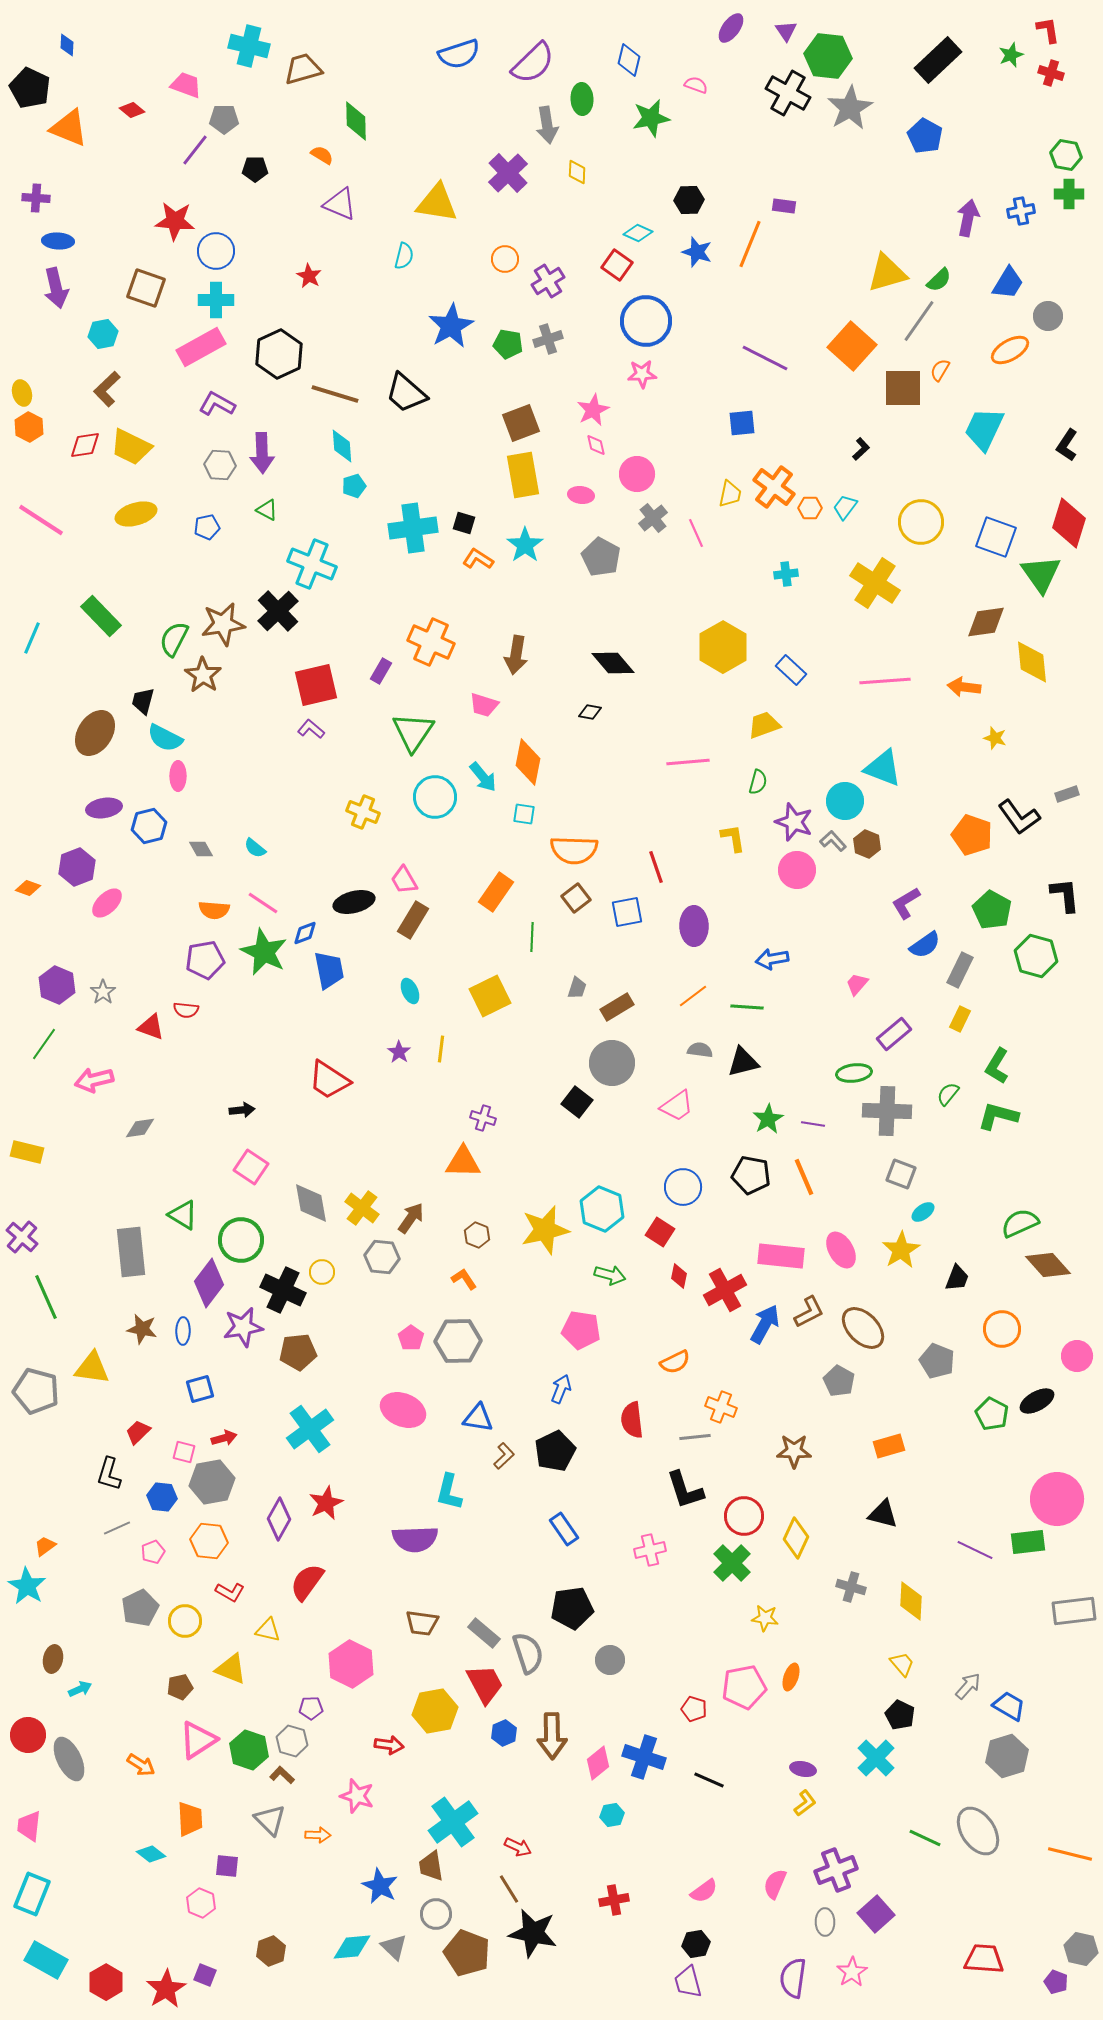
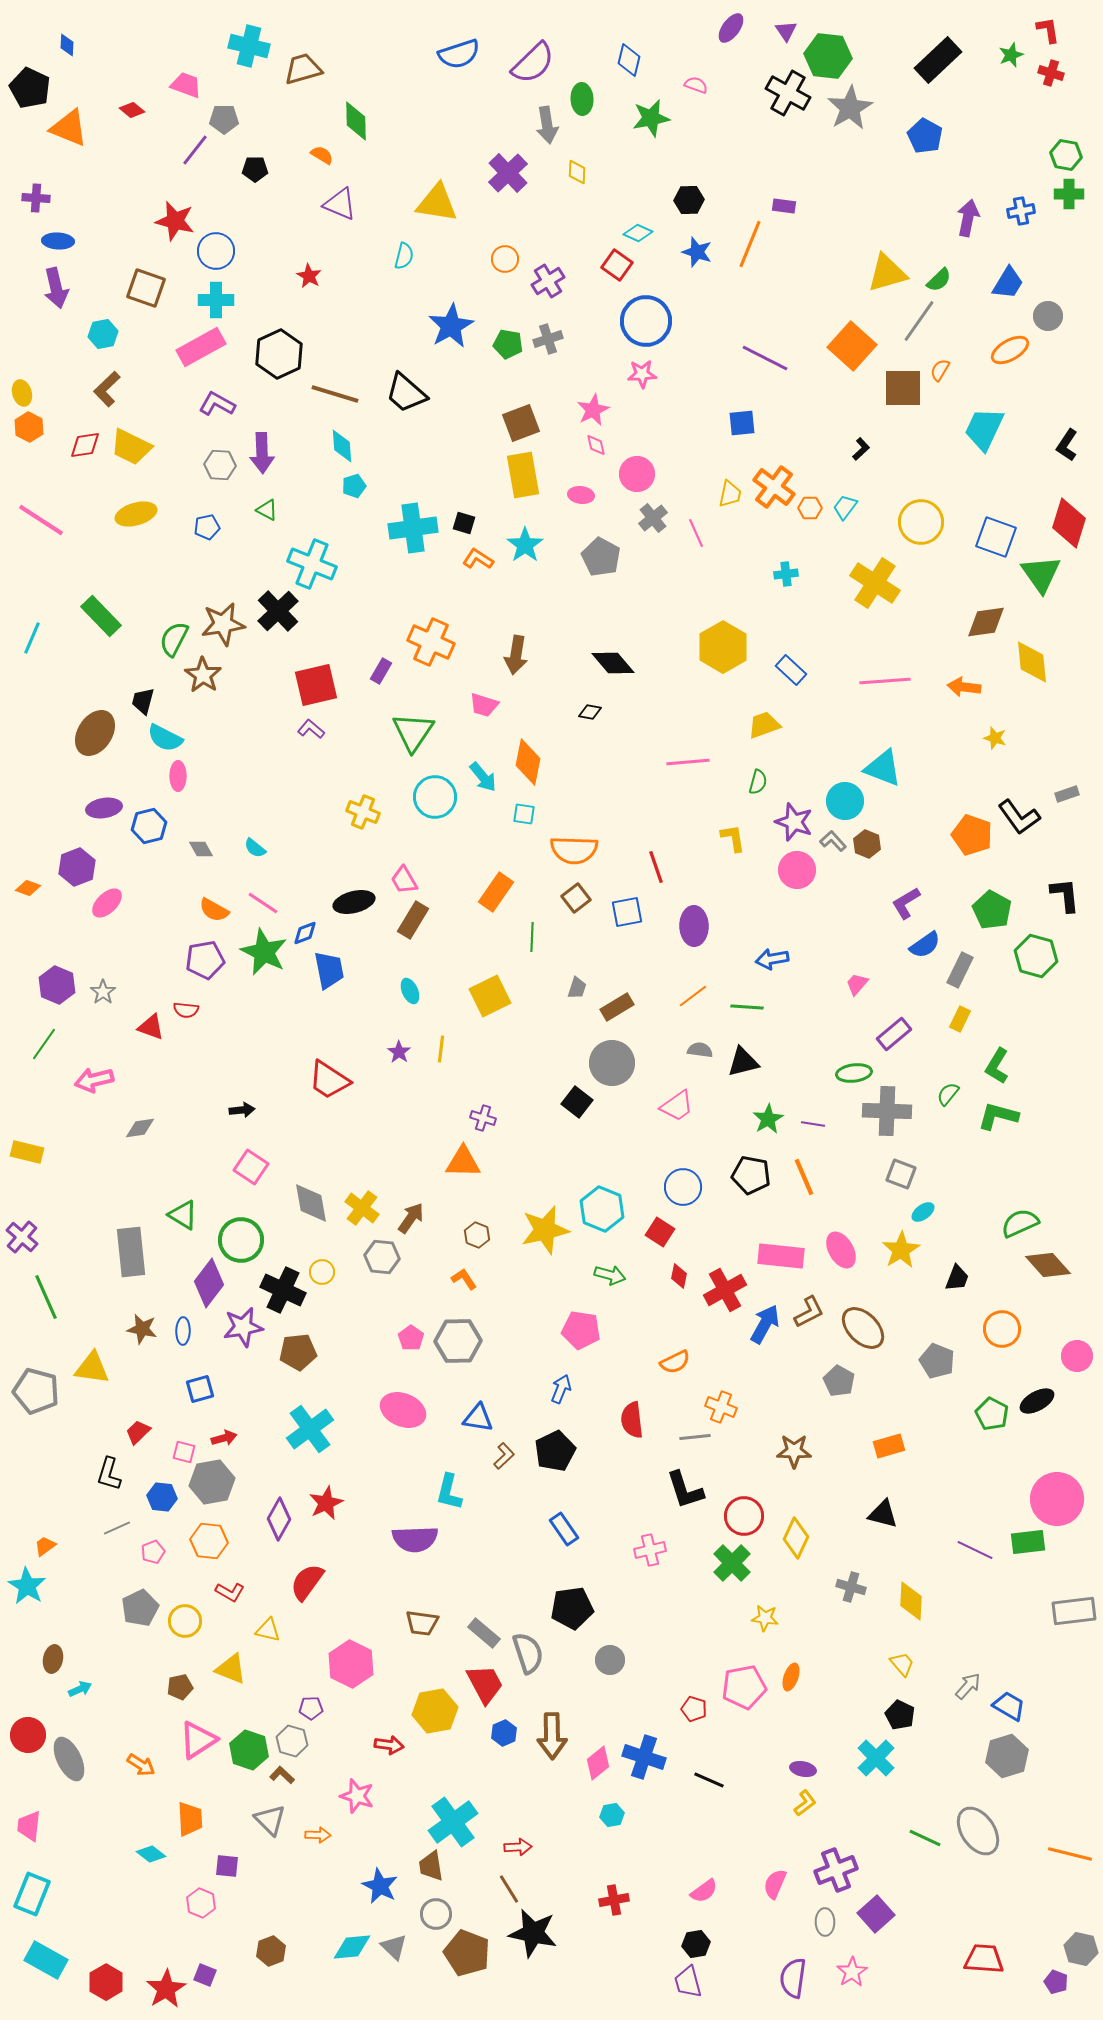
red star at (175, 221): rotated 9 degrees clockwise
orange semicircle at (214, 910): rotated 24 degrees clockwise
red arrow at (518, 1847): rotated 28 degrees counterclockwise
